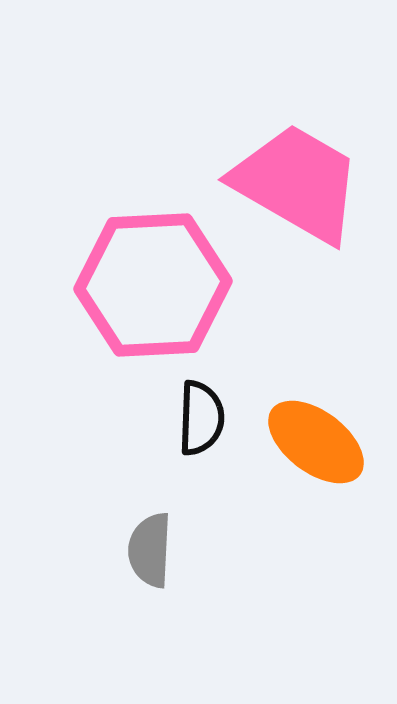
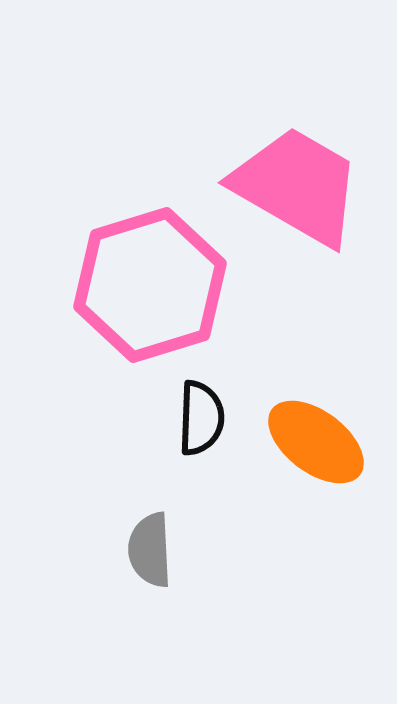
pink trapezoid: moved 3 px down
pink hexagon: moved 3 px left; rotated 14 degrees counterclockwise
gray semicircle: rotated 6 degrees counterclockwise
